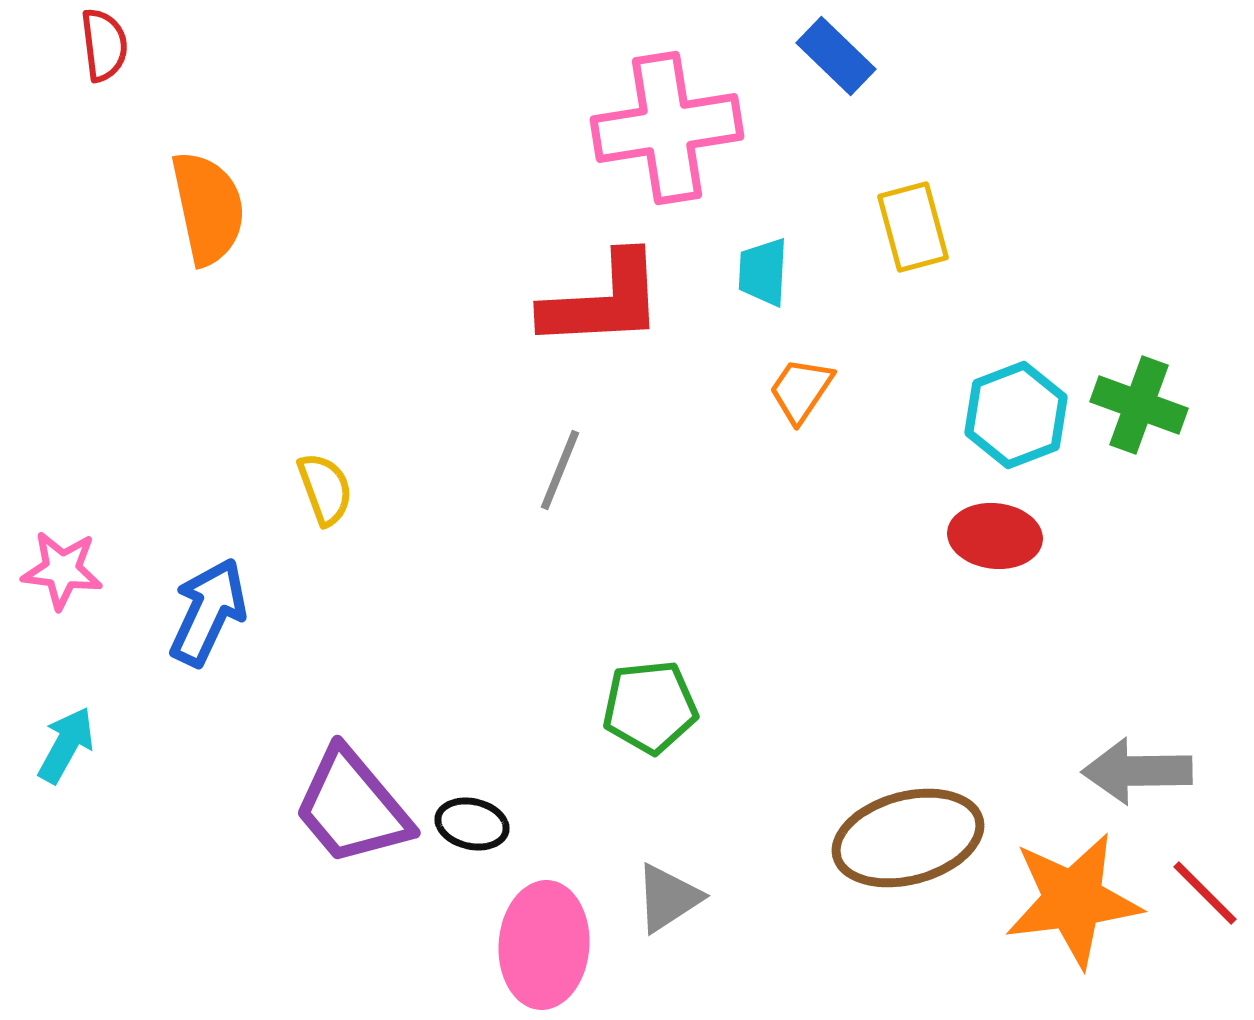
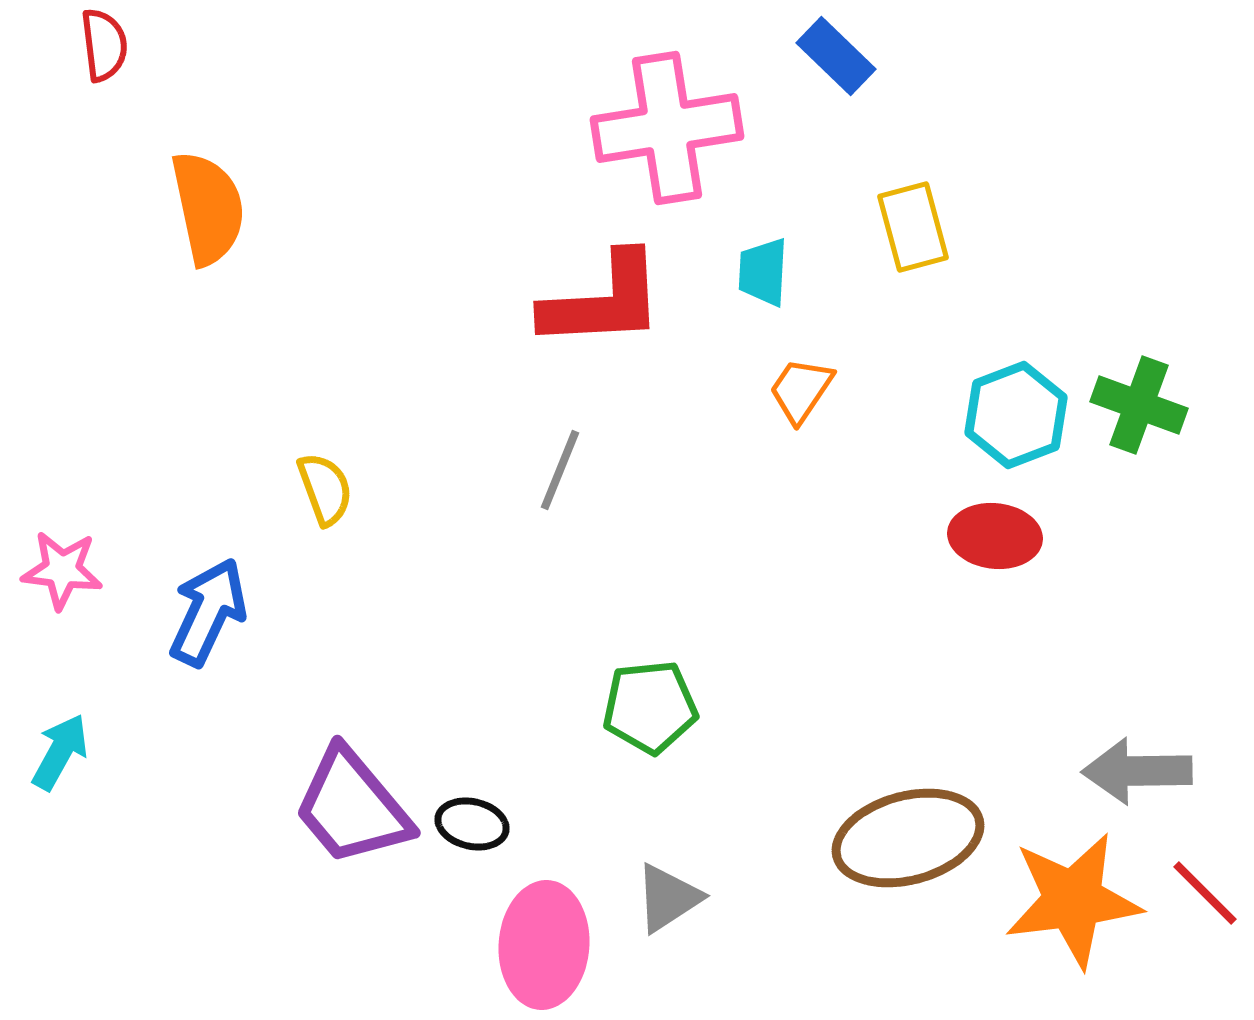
cyan arrow: moved 6 px left, 7 px down
